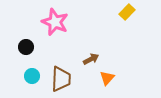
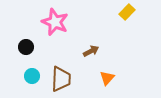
brown arrow: moved 8 px up
